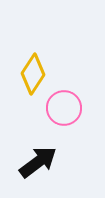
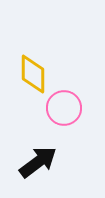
yellow diamond: rotated 33 degrees counterclockwise
